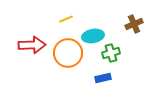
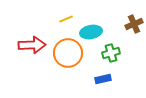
cyan ellipse: moved 2 px left, 4 px up
blue rectangle: moved 1 px down
